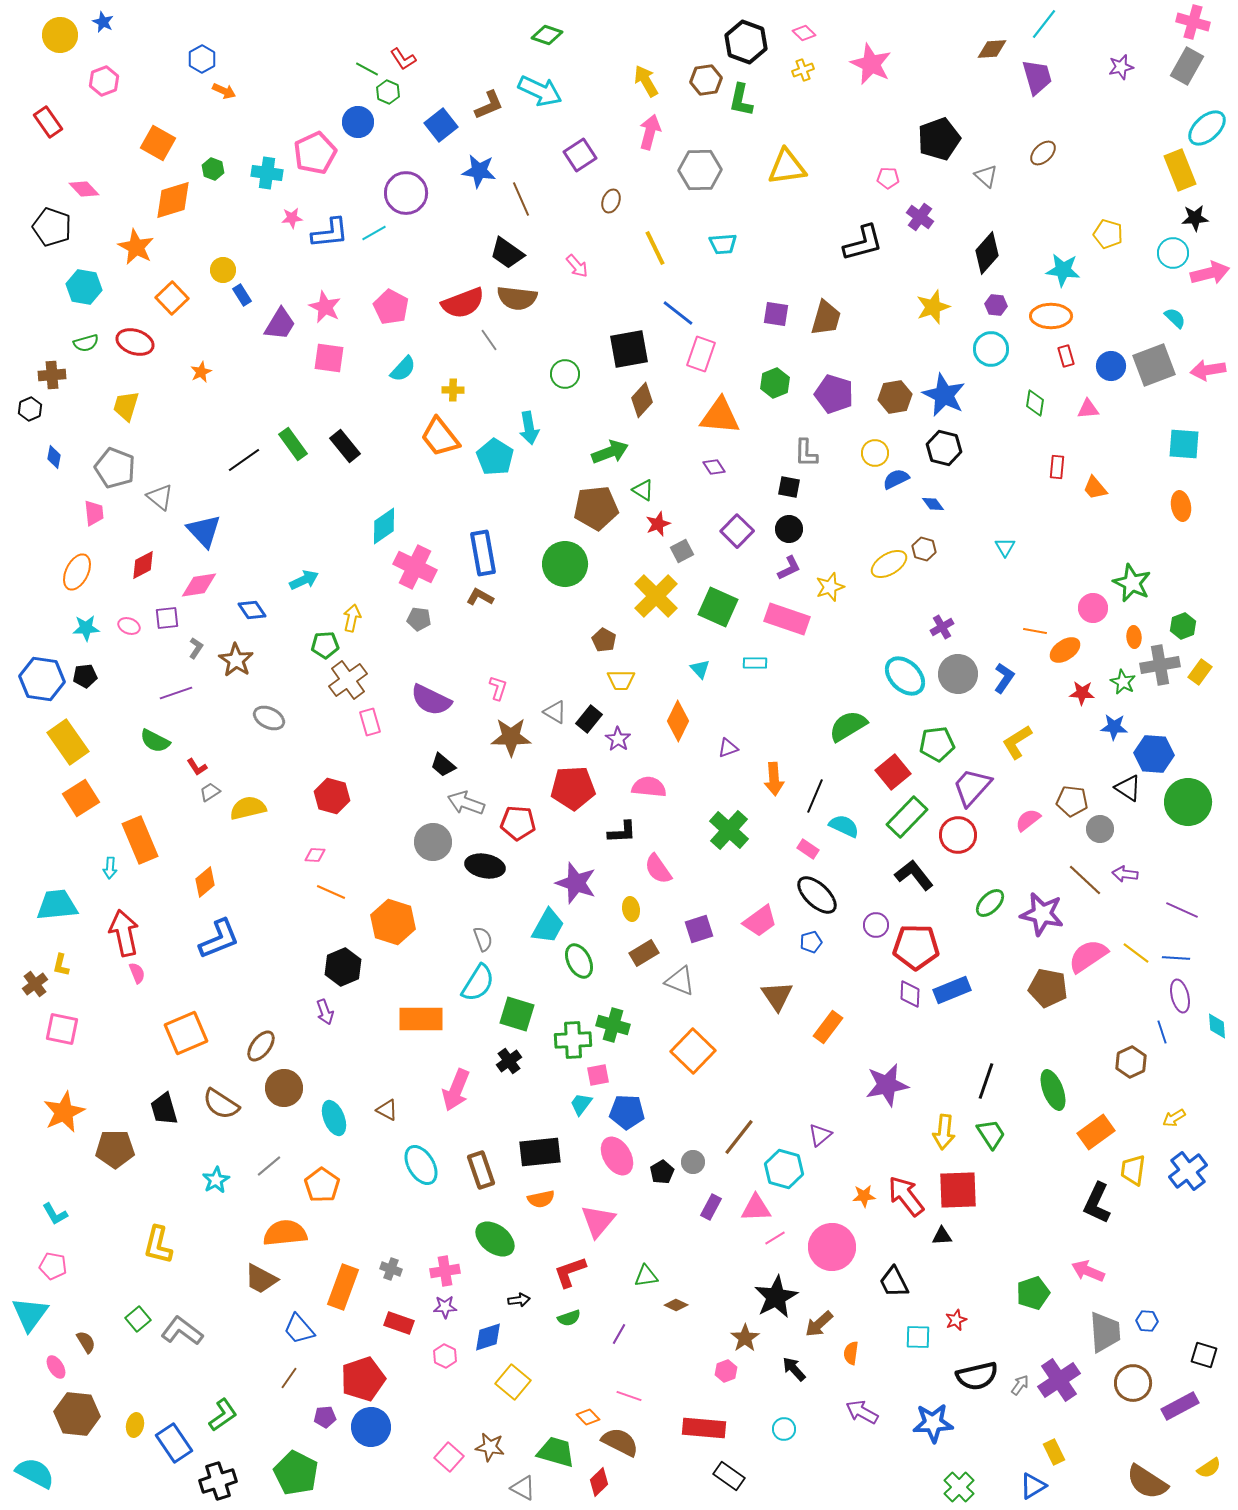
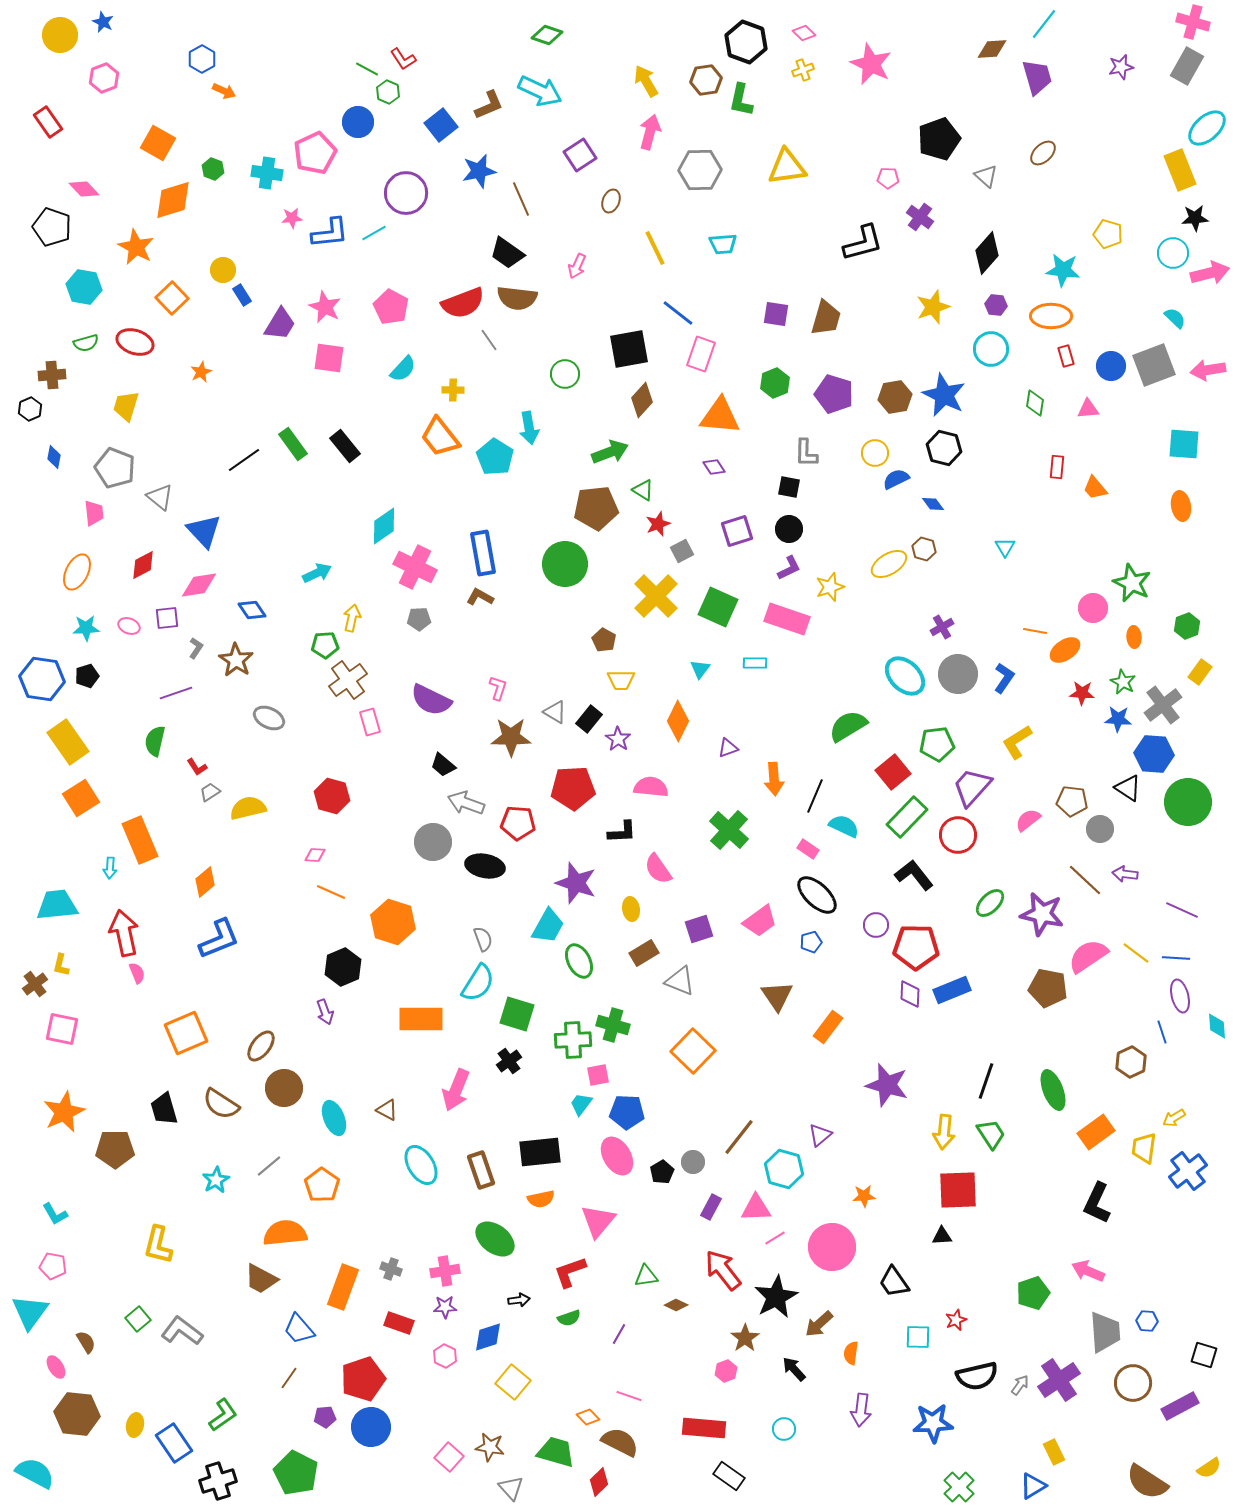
pink hexagon at (104, 81): moved 3 px up
blue star at (479, 171): rotated 20 degrees counterclockwise
pink arrow at (577, 266): rotated 65 degrees clockwise
purple square at (737, 531): rotated 28 degrees clockwise
cyan arrow at (304, 580): moved 13 px right, 7 px up
gray pentagon at (419, 619): rotated 10 degrees counterclockwise
green hexagon at (1183, 626): moved 4 px right
gray cross at (1160, 665): moved 3 px right, 40 px down; rotated 27 degrees counterclockwise
cyan triangle at (700, 669): rotated 20 degrees clockwise
black pentagon at (85, 676): moved 2 px right; rotated 10 degrees counterclockwise
blue star at (1114, 727): moved 4 px right, 8 px up
green semicircle at (155, 741): rotated 76 degrees clockwise
pink semicircle at (649, 787): moved 2 px right
purple star at (887, 1085): rotated 27 degrees clockwise
yellow trapezoid at (1133, 1170): moved 11 px right, 22 px up
red arrow at (906, 1196): moved 183 px left, 74 px down
black trapezoid at (894, 1282): rotated 8 degrees counterclockwise
cyan triangle at (30, 1314): moved 2 px up
purple arrow at (862, 1412): moved 1 px left, 2 px up; rotated 112 degrees counterclockwise
gray triangle at (523, 1488): moved 12 px left; rotated 20 degrees clockwise
